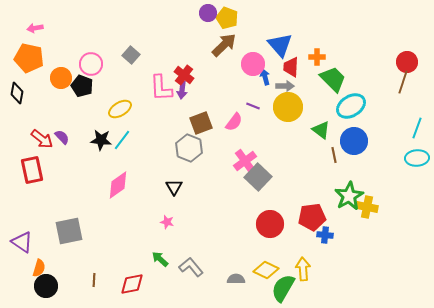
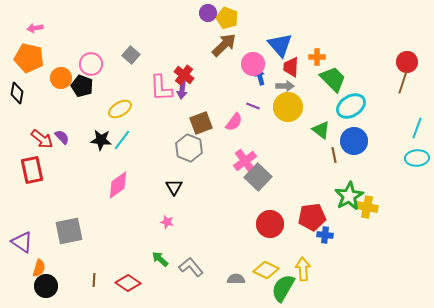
blue arrow at (265, 77): moved 5 px left
red diamond at (132, 284): moved 4 px left, 1 px up; rotated 45 degrees clockwise
